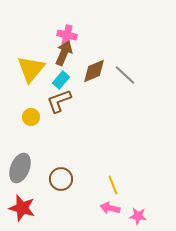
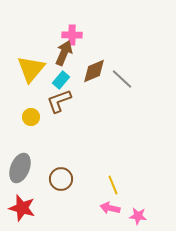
pink cross: moved 5 px right; rotated 12 degrees counterclockwise
gray line: moved 3 px left, 4 px down
